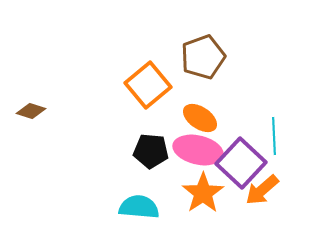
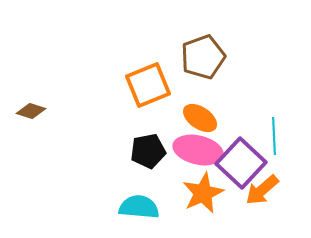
orange square: rotated 18 degrees clockwise
black pentagon: moved 3 px left; rotated 16 degrees counterclockwise
orange star: rotated 9 degrees clockwise
